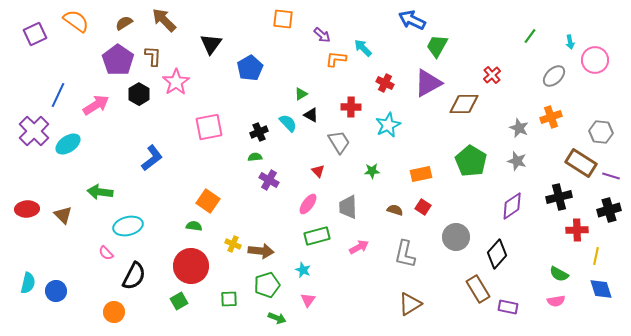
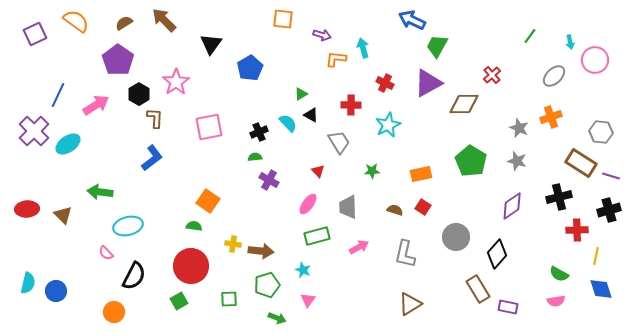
purple arrow at (322, 35): rotated 24 degrees counterclockwise
cyan arrow at (363, 48): rotated 30 degrees clockwise
brown L-shape at (153, 56): moved 2 px right, 62 px down
red cross at (351, 107): moved 2 px up
yellow cross at (233, 244): rotated 14 degrees counterclockwise
